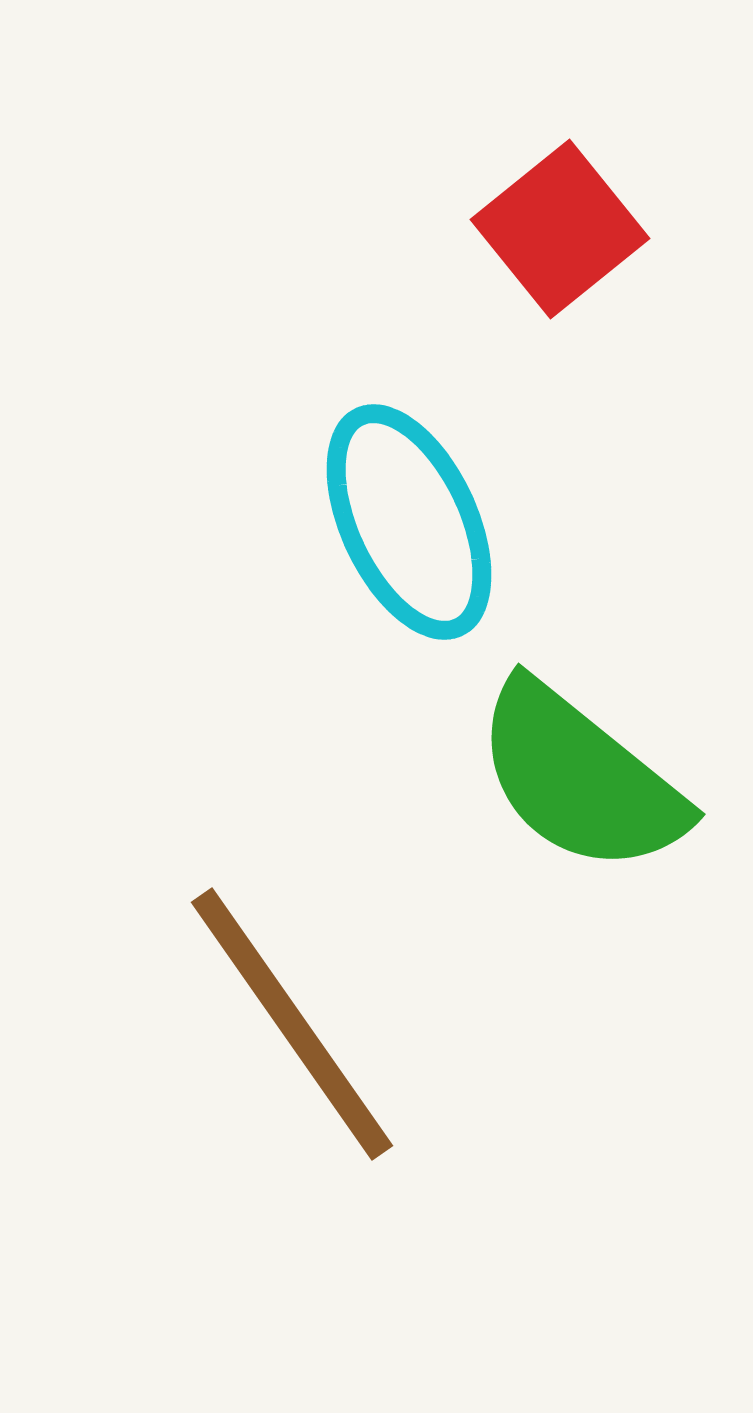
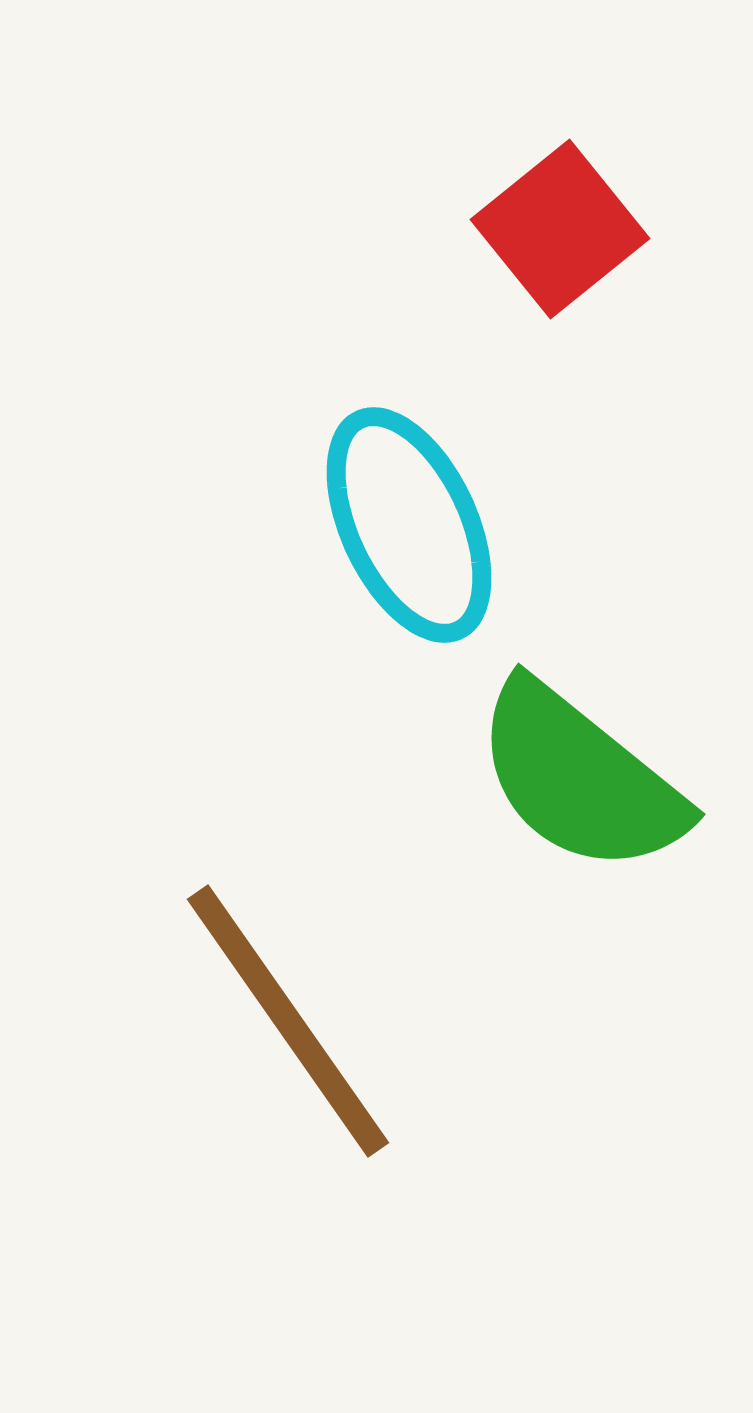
cyan ellipse: moved 3 px down
brown line: moved 4 px left, 3 px up
